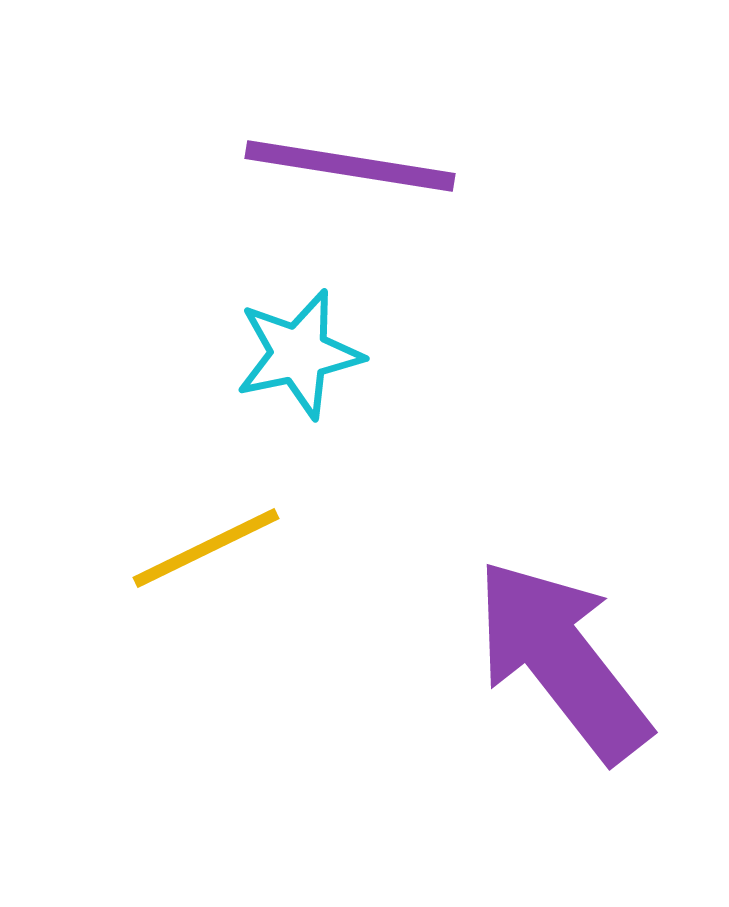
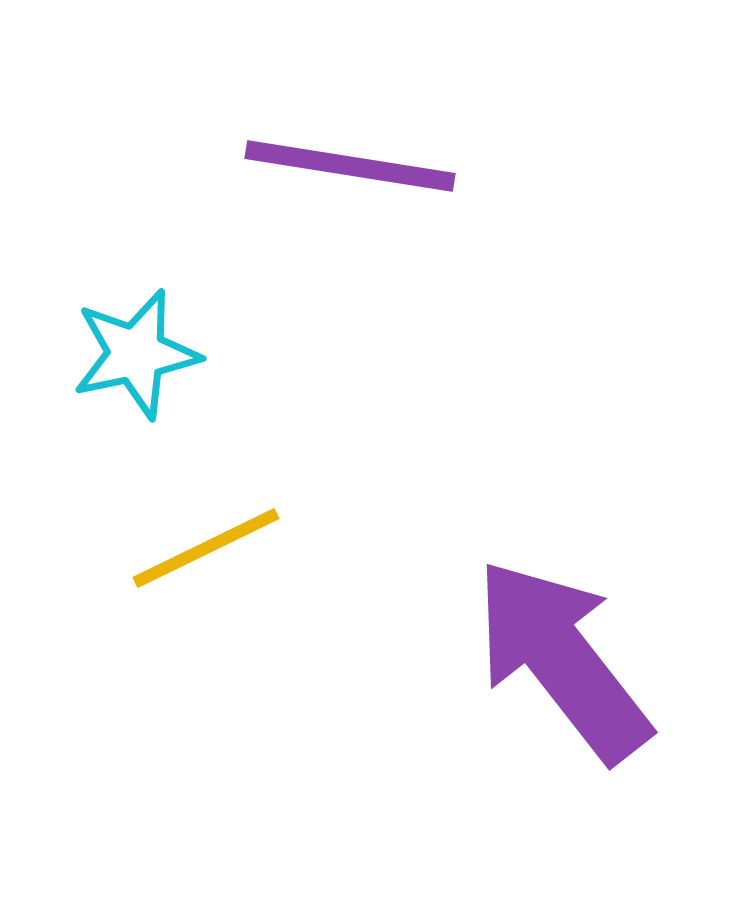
cyan star: moved 163 px left
